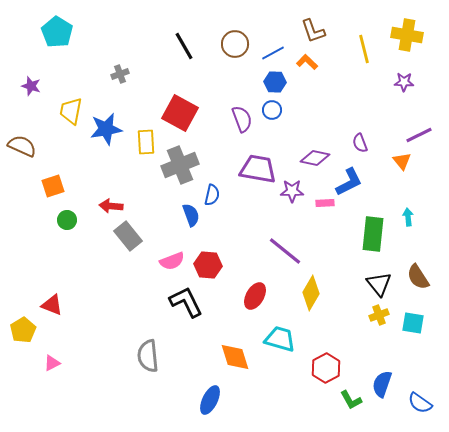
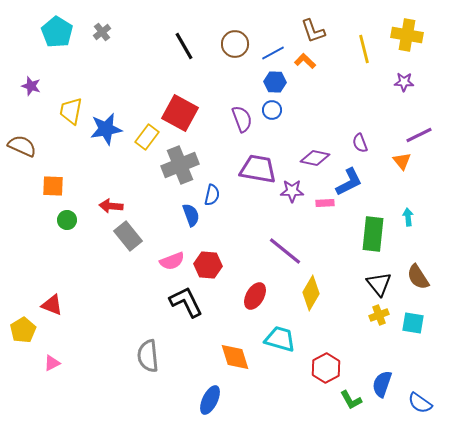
orange L-shape at (307, 62): moved 2 px left, 1 px up
gray cross at (120, 74): moved 18 px left, 42 px up; rotated 18 degrees counterclockwise
yellow rectangle at (146, 142): moved 1 px right, 5 px up; rotated 40 degrees clockwise
orange square at (53, 186): rotated 20 degrees clockwise
